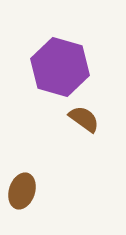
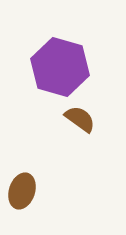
brown semicircle: moved 4 px left
